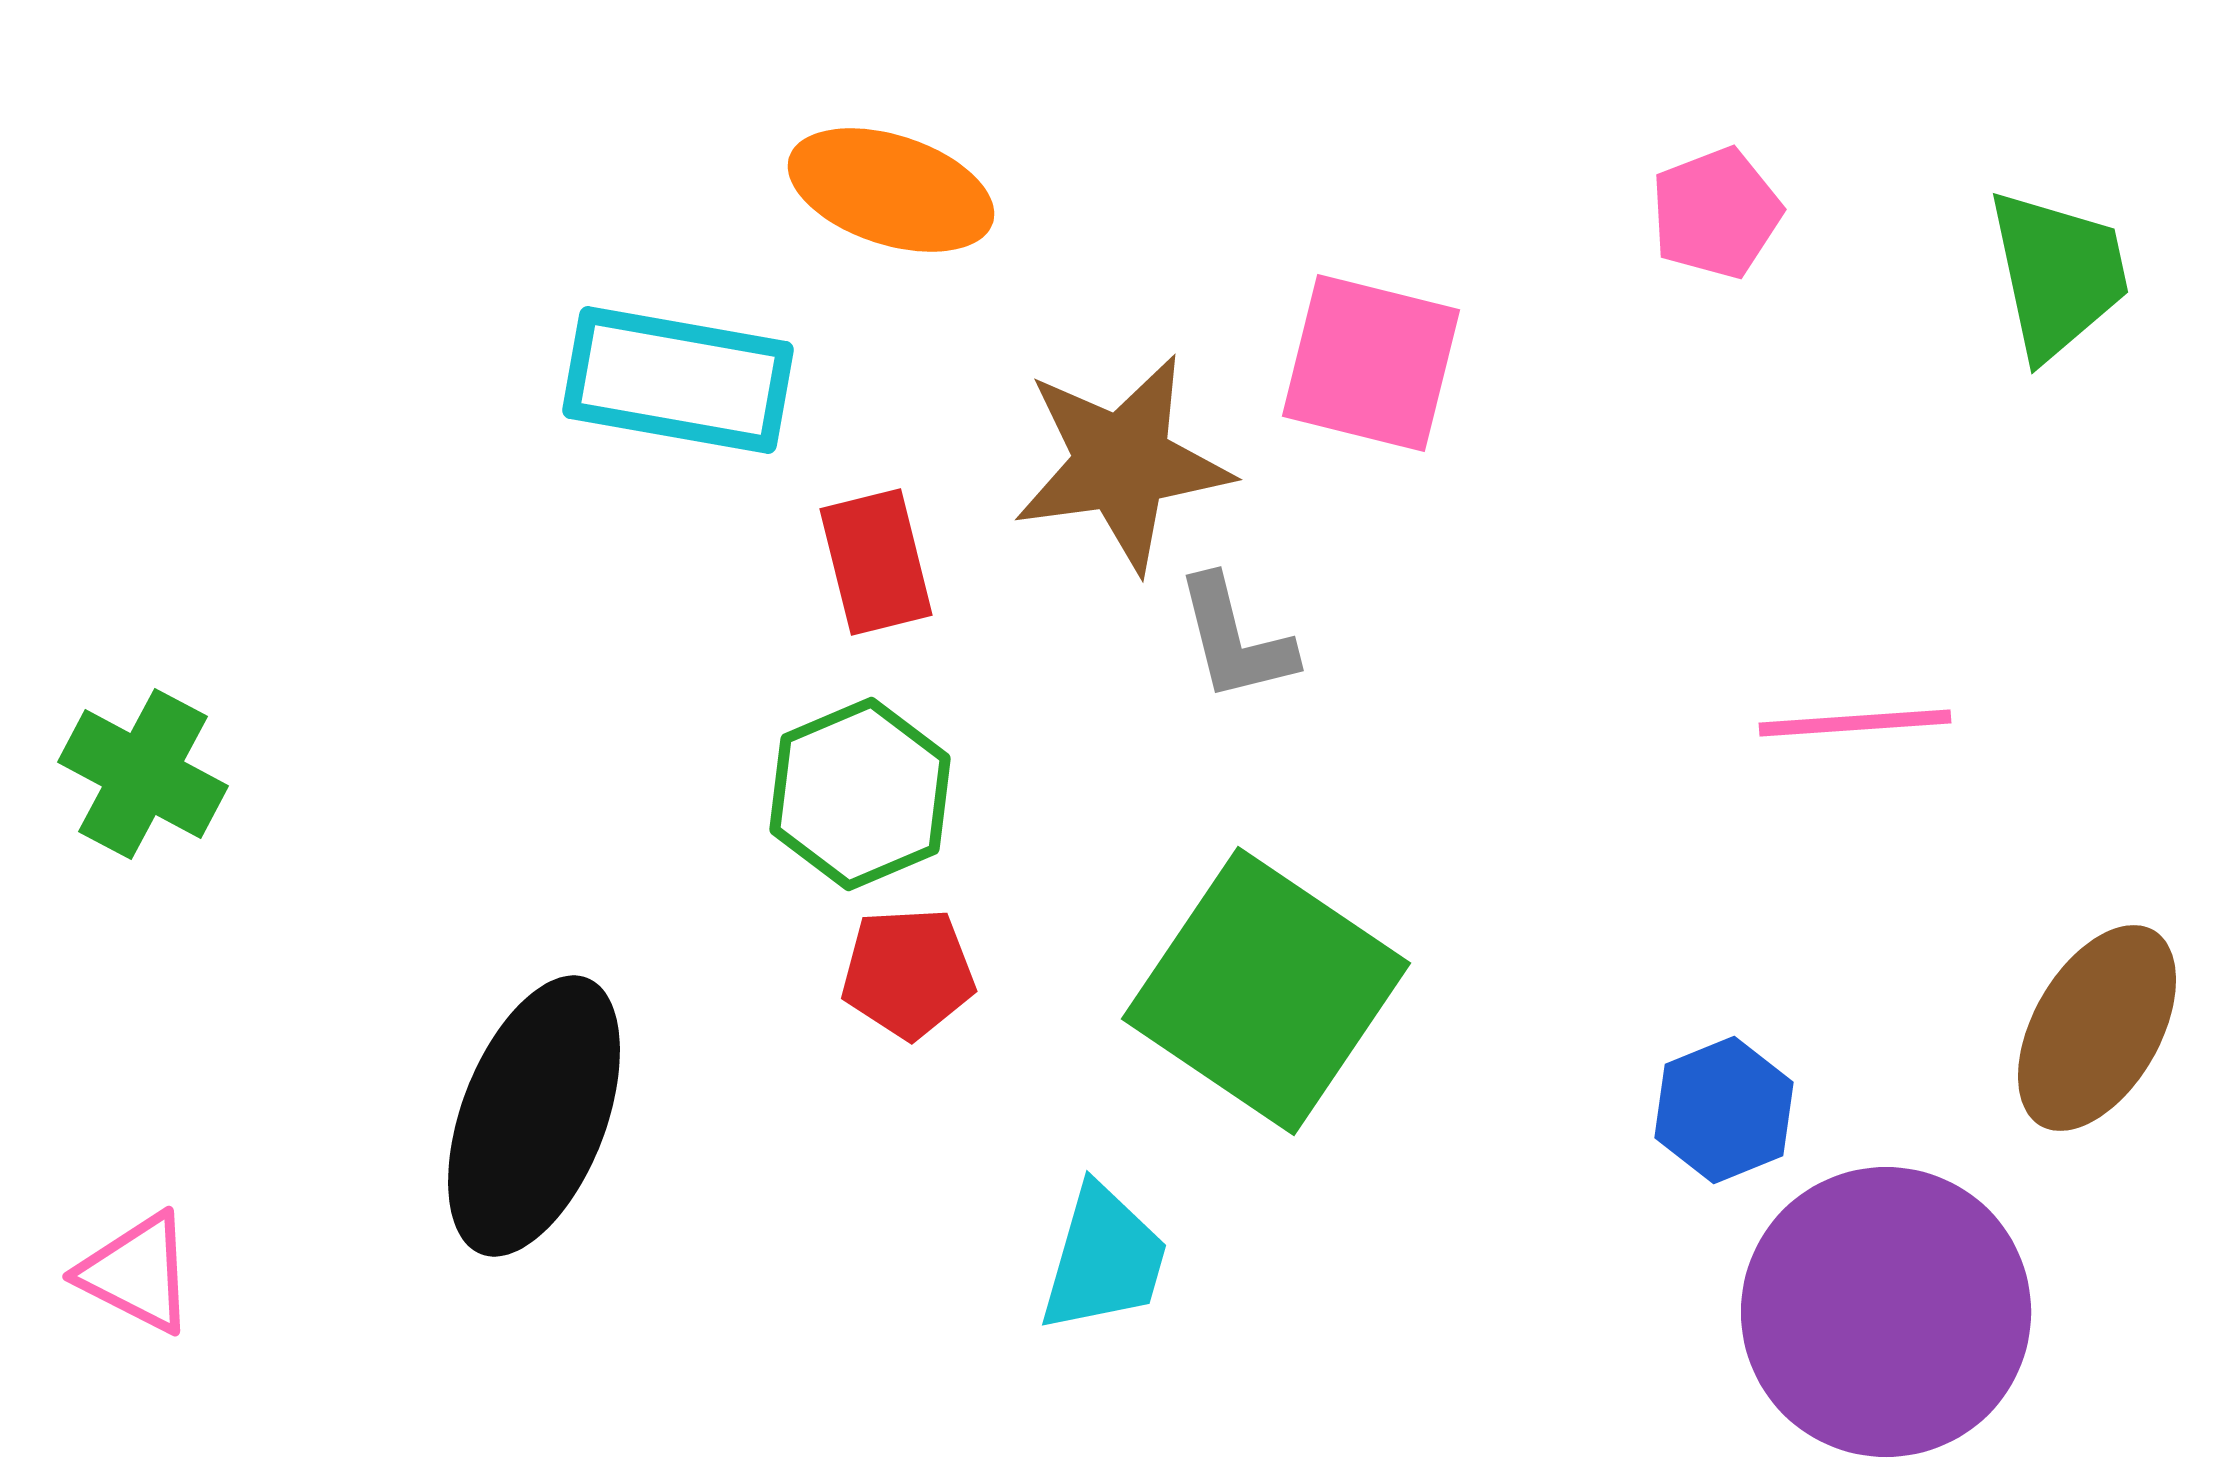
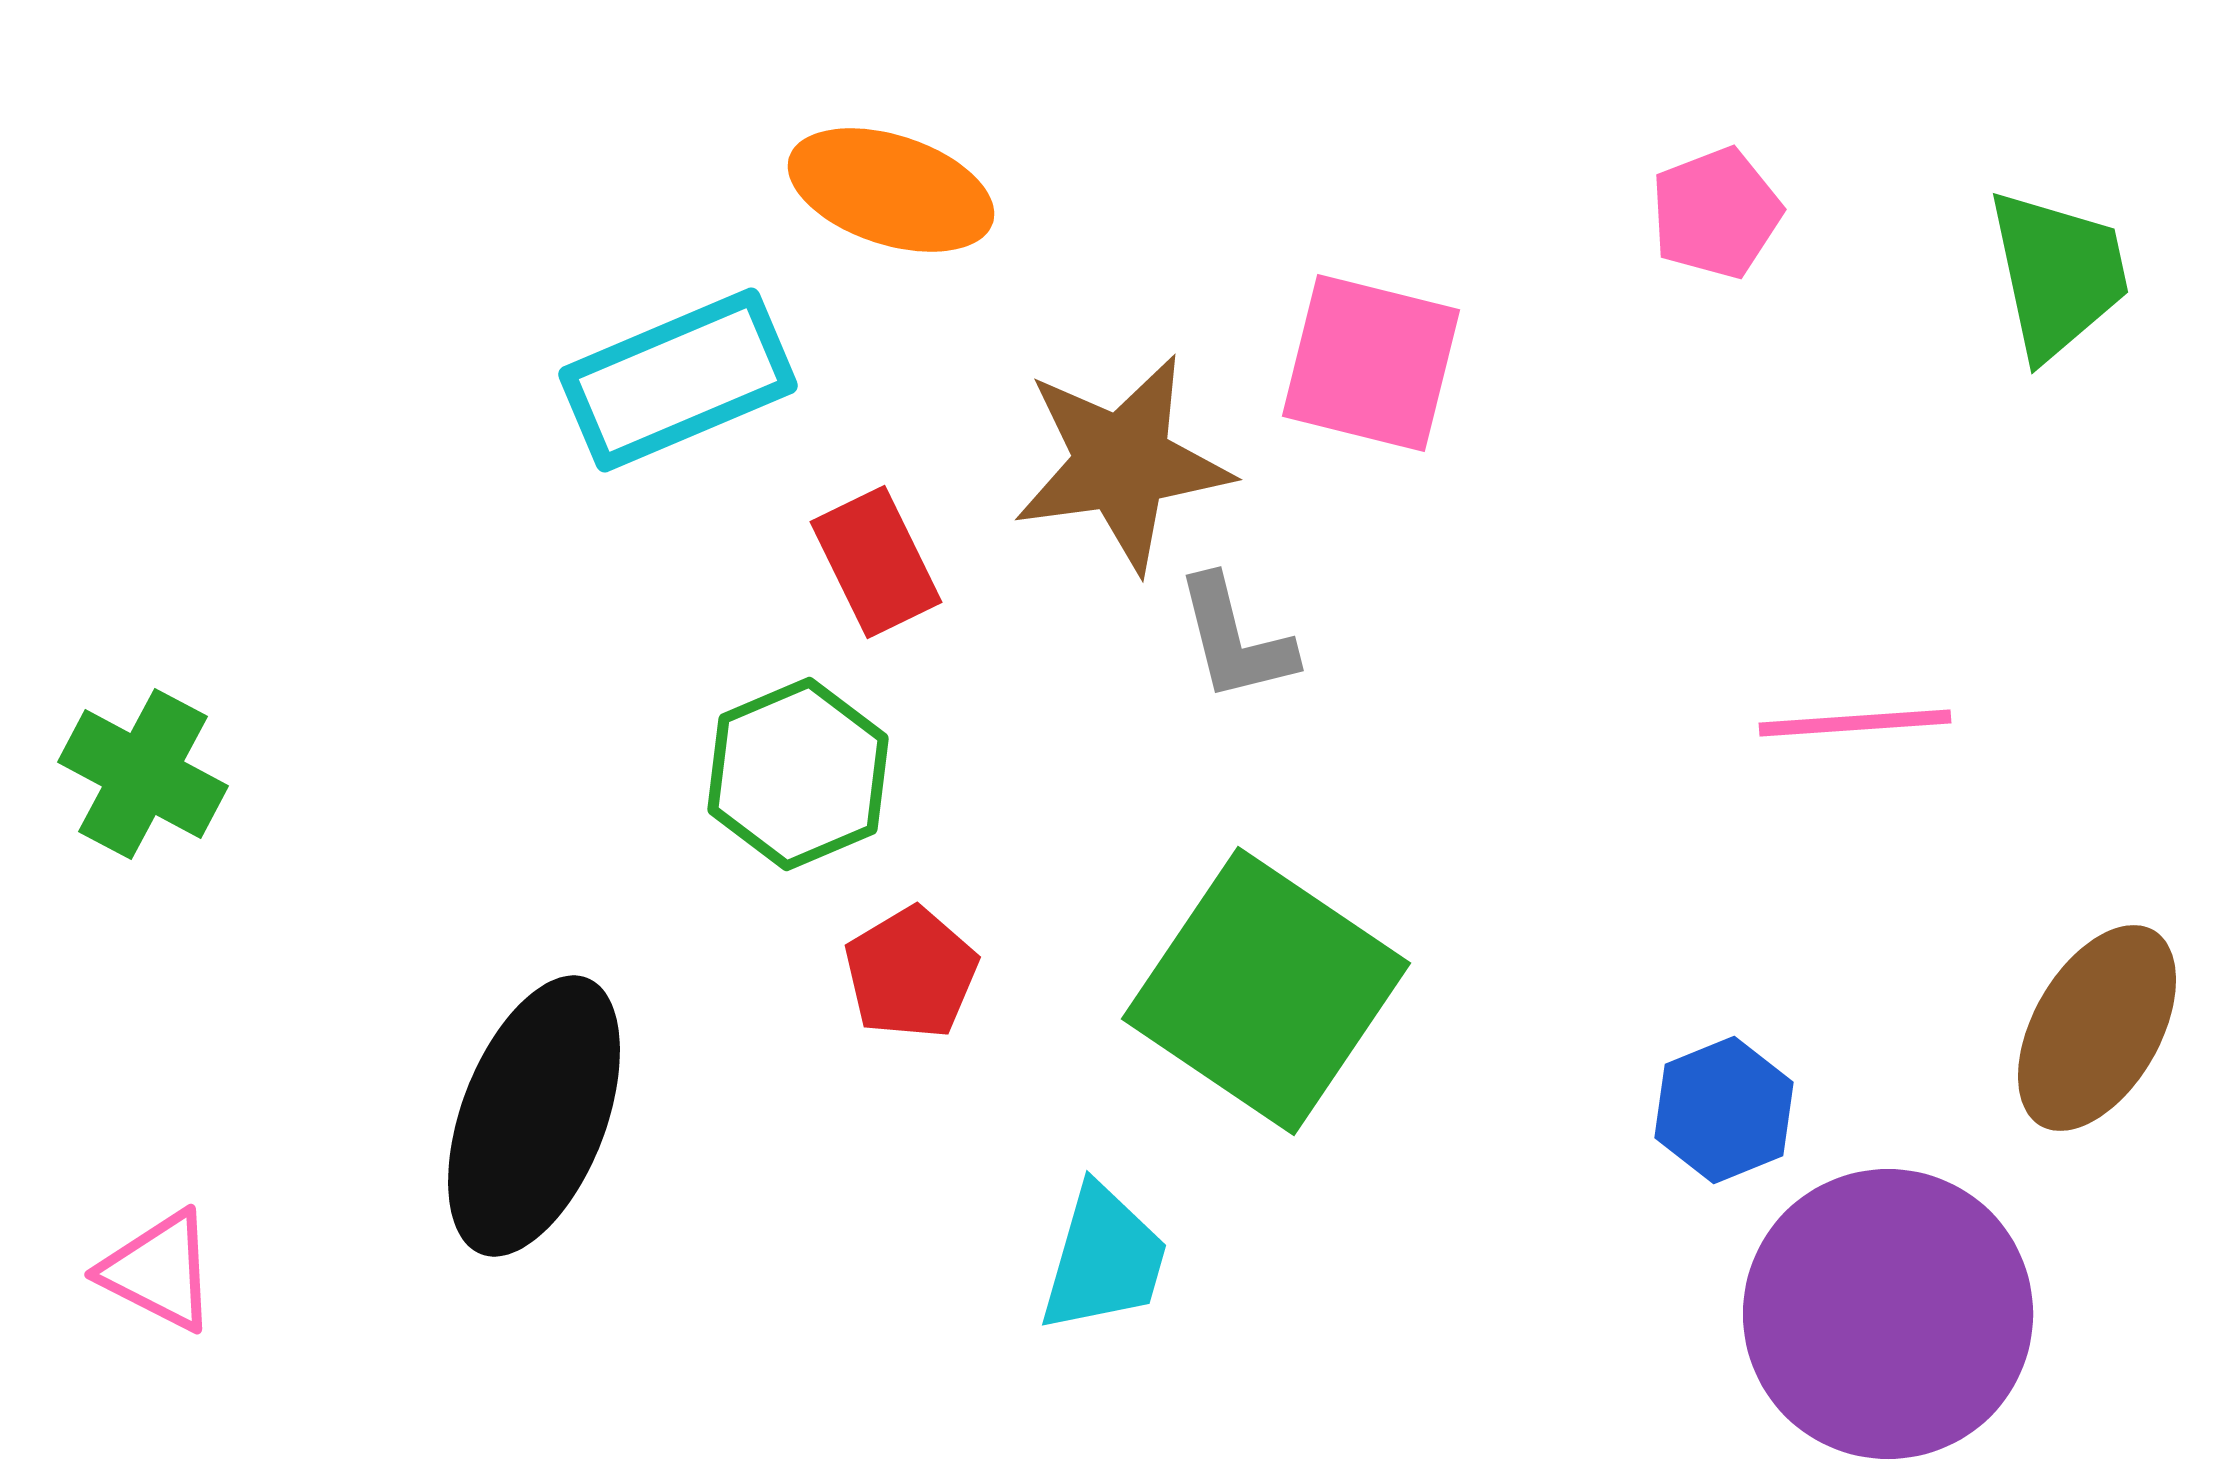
cyan rectangle: rotated 33 degrees counterclockwise
red rectangle: rotated 12 degrees counterclockwise
green hexagon: moved 62 px left, 20 px up
red pentagon: moved 3 px right; rotated 28 degrees counterclockwise
pink triangle: moved 22 px right, 2 px up
purple circle: moved 2 px right, 2 px down
